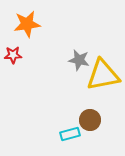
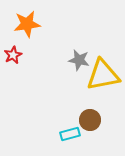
red star: rotated 24 degrees counterclockwise
